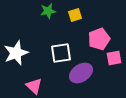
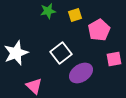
pink pentagon: moved 9 px up; rotated 10 degrees counterclockwise
white square: rotated 30 degrees counterclockwise
pink square: moved 1 px down
